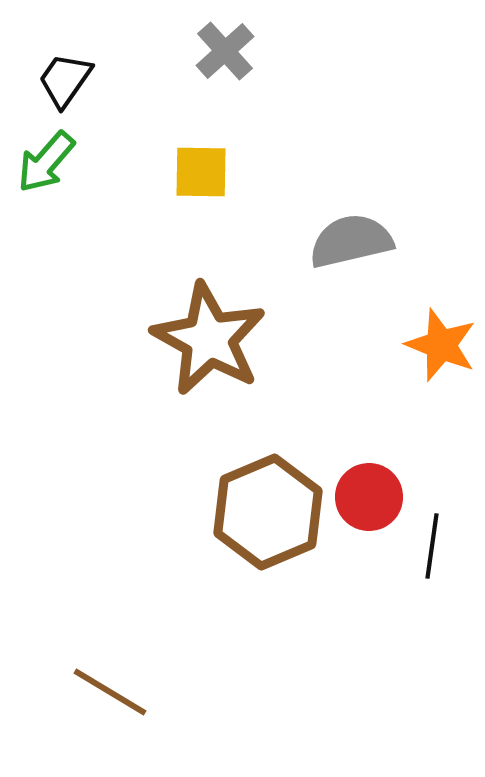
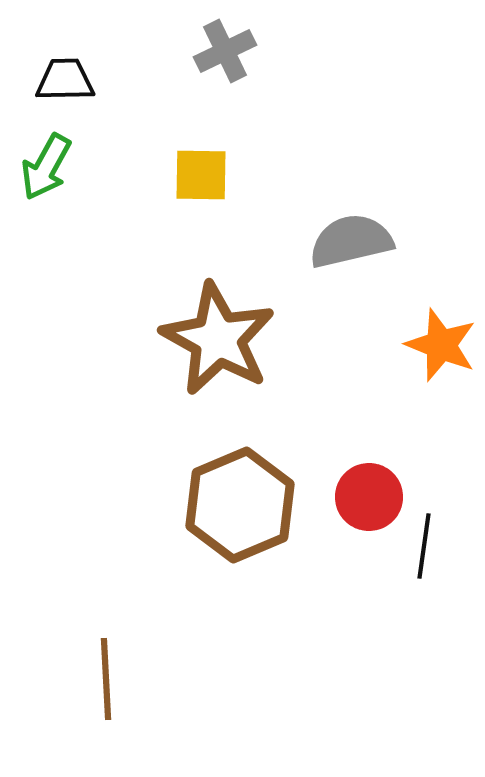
gray cross: rotated 16 degrees clockwise
black trapezoid: rotated 54 degrees clockwise
green arrow: moved 5 px down; rotated 12 degrees counterclockwise
yellow square: moved 3 px down
brown star: moved 9 px right
brown hexagon: moved 28 px left, 7 px up
black line: moved 8 px left
brown line: moved 4 px left, 13 px up; rotated 56 degrees clockwise
